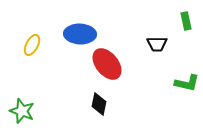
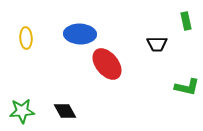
yellow ellipse: moved 6 px left, 7 px up; rotated 30 degrees counterclockwise
green L-shape: moved 4 px down
black diamond: moved 34 px left, 7 px down; rotated 40 degrees counterclockwise
green star: rotated 25 degrees counterclockwise
